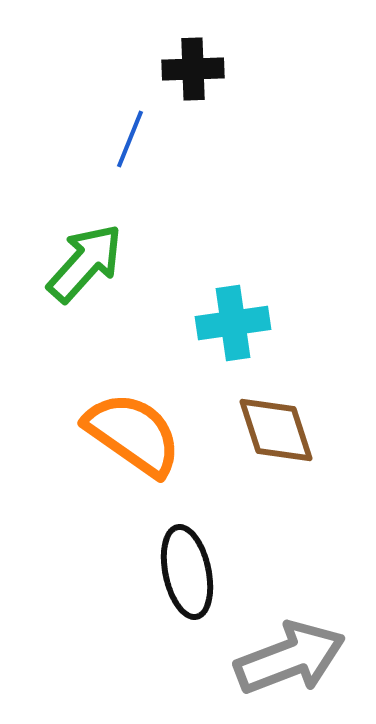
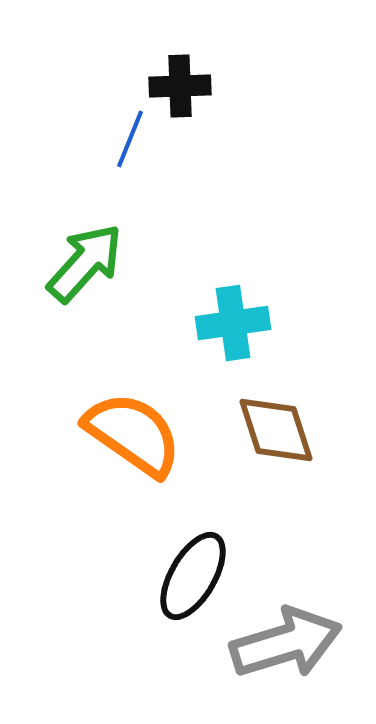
black cross: moved 13 px left, 17 px down
black ellipse: moved 6 px right, 4 px down; rotated 42 degrees clockwise
gray arrow: moved 4 px left, 15 px up; rotated 4 degrees clockwise
